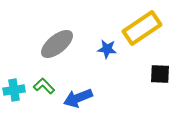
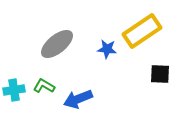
yellow rectangle: moved 3 px down
green L-shape: rotated 15 degrees counterclockwise
blue arrow: moved 1 px down
